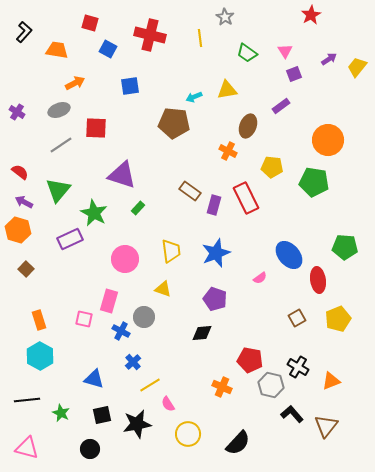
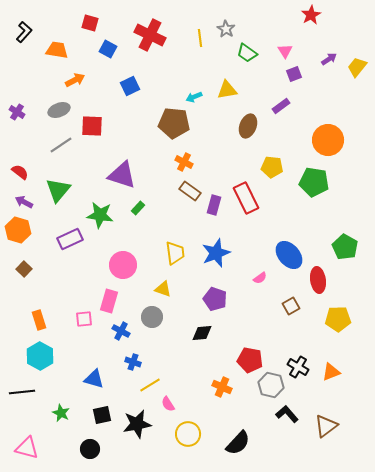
gray star at (225, 17): moved 1 px right, 12 px down
red cross at (150, 35): rotated 12 degrees clockwise
orange arrow at (75, 83): moved 3 px up
blue square at (130, 86): rotated 18 degrees counterclockwise
red square at (96, 128): moved 4 px left, 2 px up
orange cross at (228, 151): moved 44 px left, 11 px down
green star at (94, 213): moved 6 px right, 2 px down; rotated 20 degrees counterclockwise
green pentagon at (345, 247): rotated 25 degrees clockwise
yellow trapezoid at (171, 251): moved 4 px right, 2 px down
pink circle at (125, 259): moved 2 px left, 6 px down
brown square at (26, 269): moved 2 px left
gray circle at (144, 317): moved 8 px right
brown square at (297, 318): moved 6 px left, 12 px up
pink square at (84, 319): rotated 18 degrees counterclockwise
yellow pentagon at (338, 319): rotated 20 degrees clockwise
blue cross at (133, 362): rotated 28 degrees counterclockwise
orange triangle at (331, 381): moved 9 px up
black line at (27, 400): moved 5 px left, 8 px up
black L-shape at (292, 414): moved 5 px left
brown triangle at (326, 426): rotated 15 degrees clockwise
